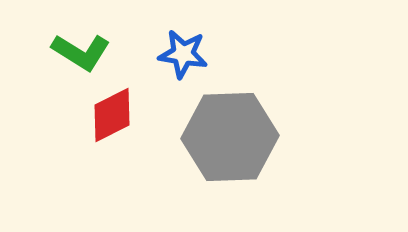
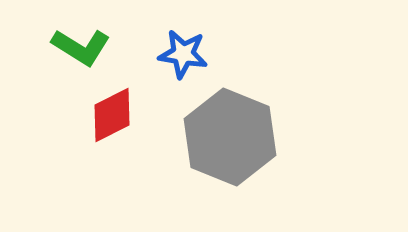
green L-shape: moved 5 px up
gray hexagon: rotated 24 degrees clockwise
